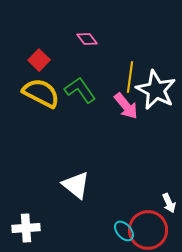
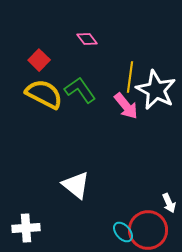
yellow semicircle: moved 3 px right, 1 px down
cyan ellipse: moved 1 px left, 1 px down
